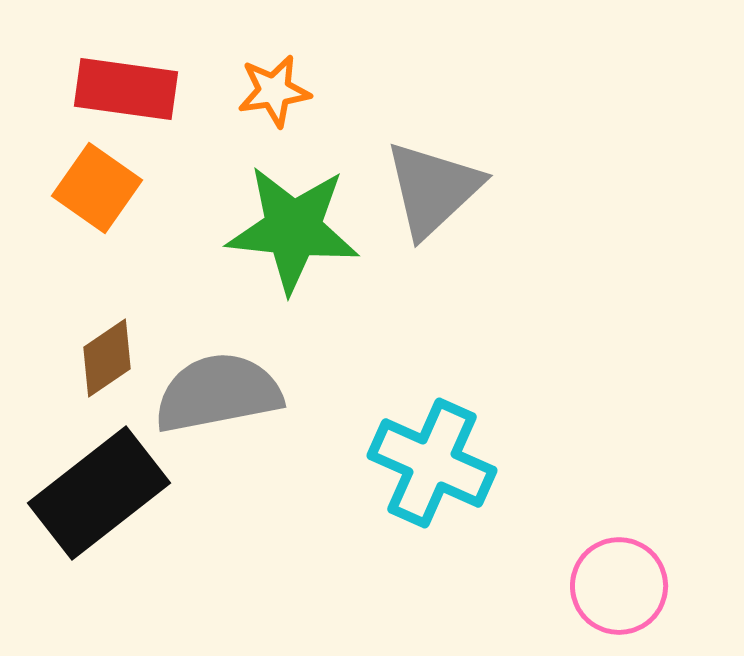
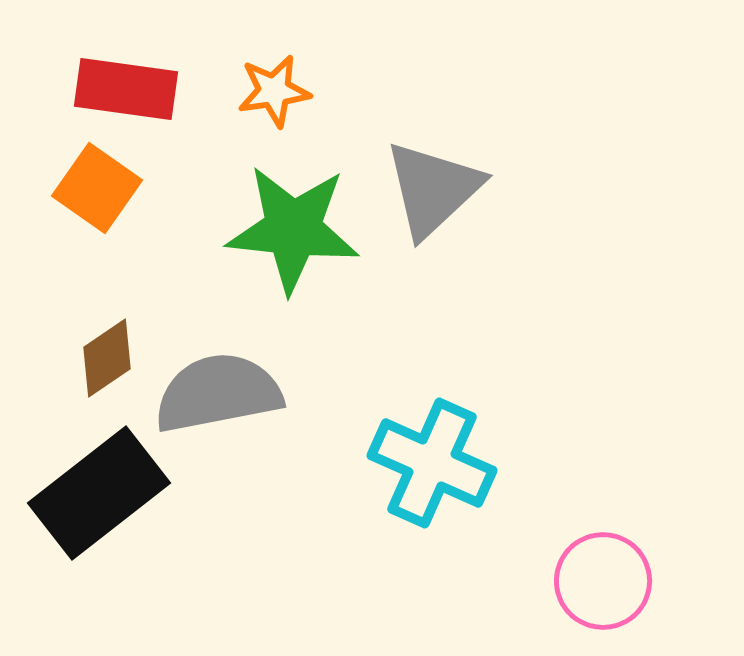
pink circle: moved 16 px left, 5 px up
